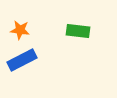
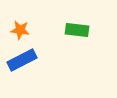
green rectangle: moved 1 px left, 1 px up
